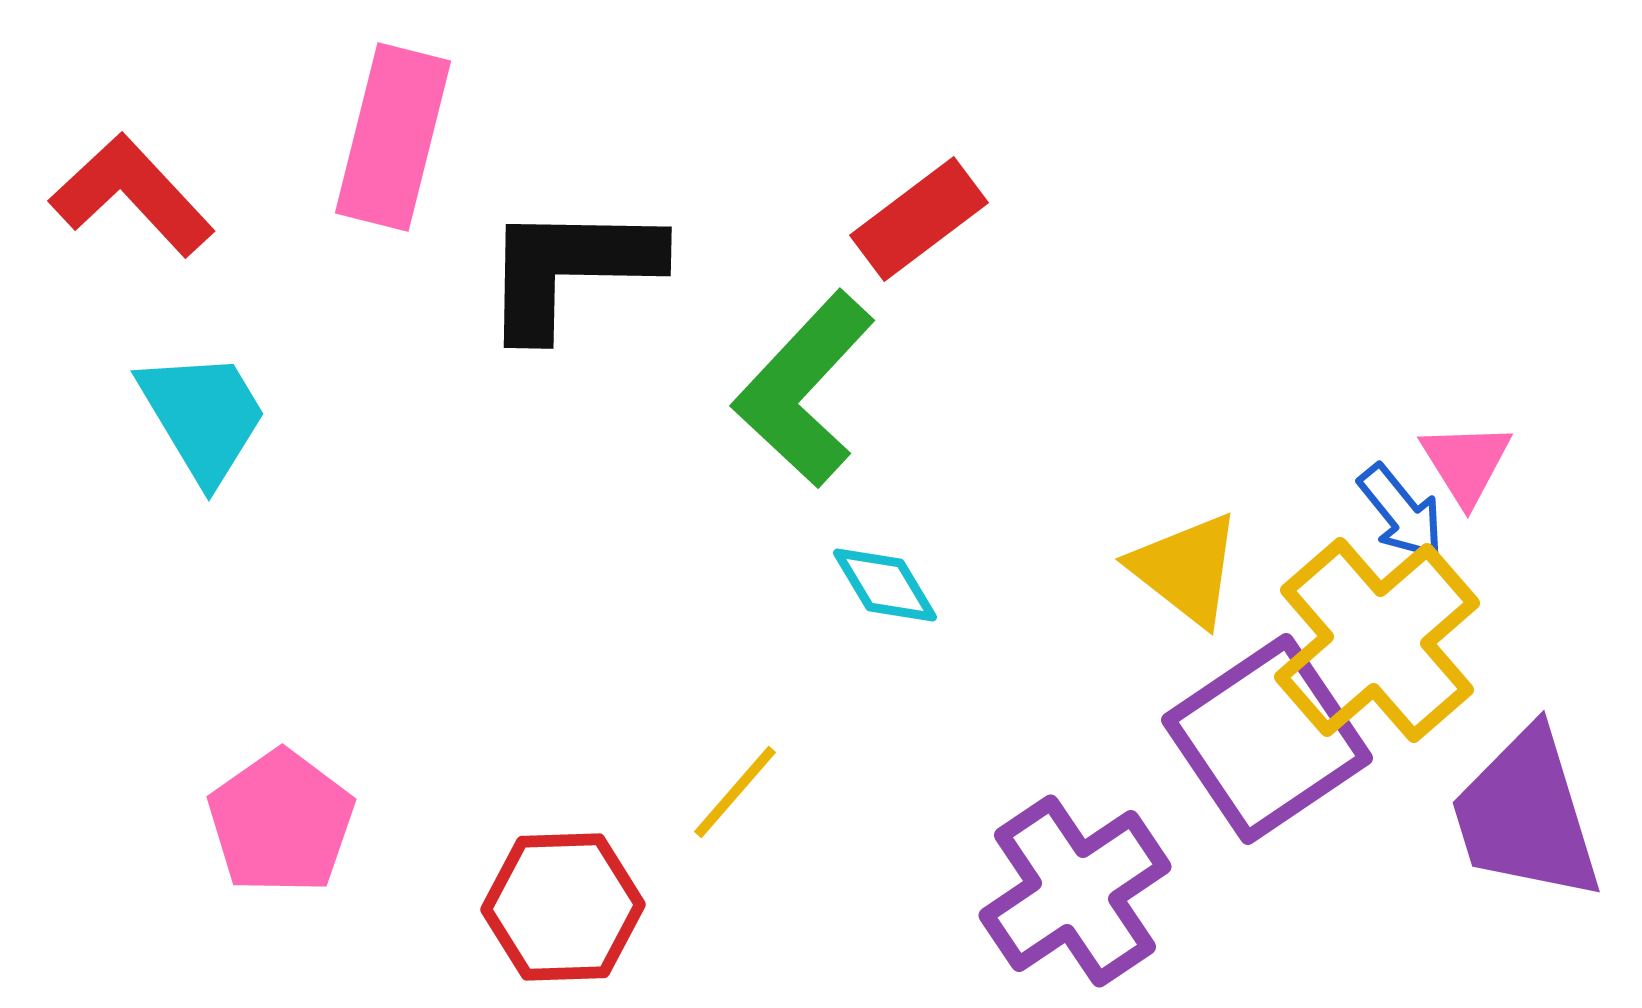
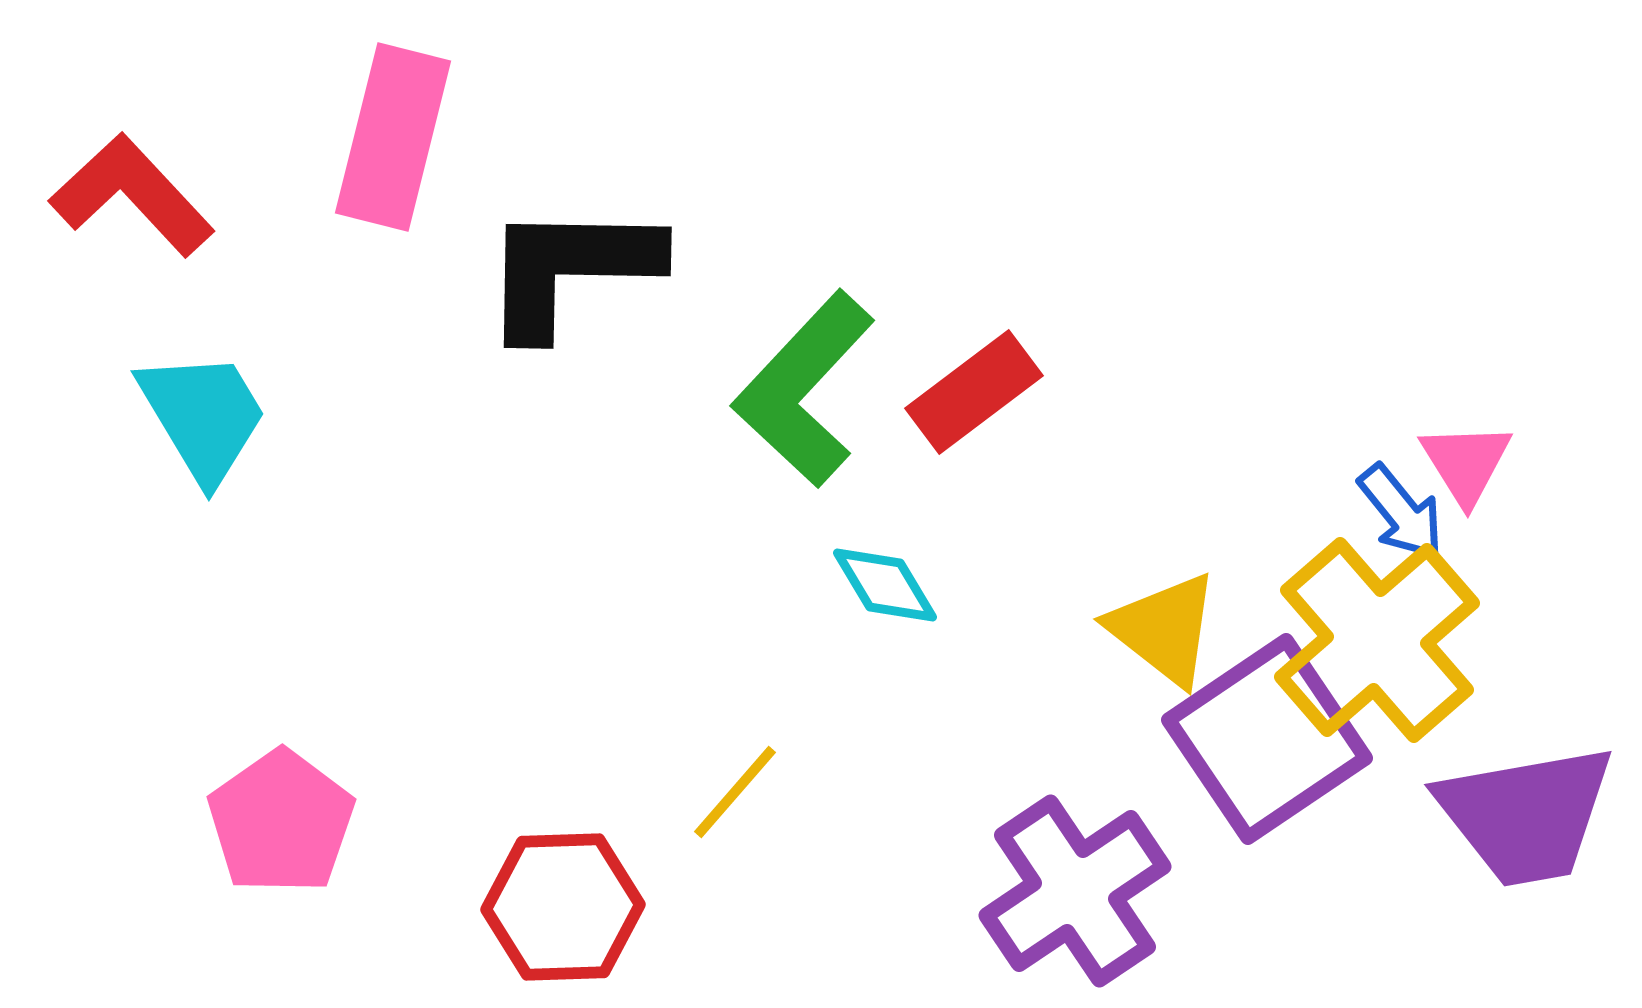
red rectangle: moved 55 px right, 173 px down
yellow triangle: moved 22 px left, 60 px down
purple trapezoid: rotated 83 degrees counterclockwise
